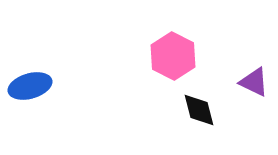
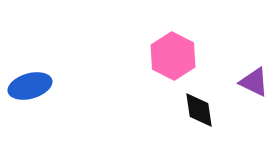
black diamond: rotated 6 degrees clockwise
